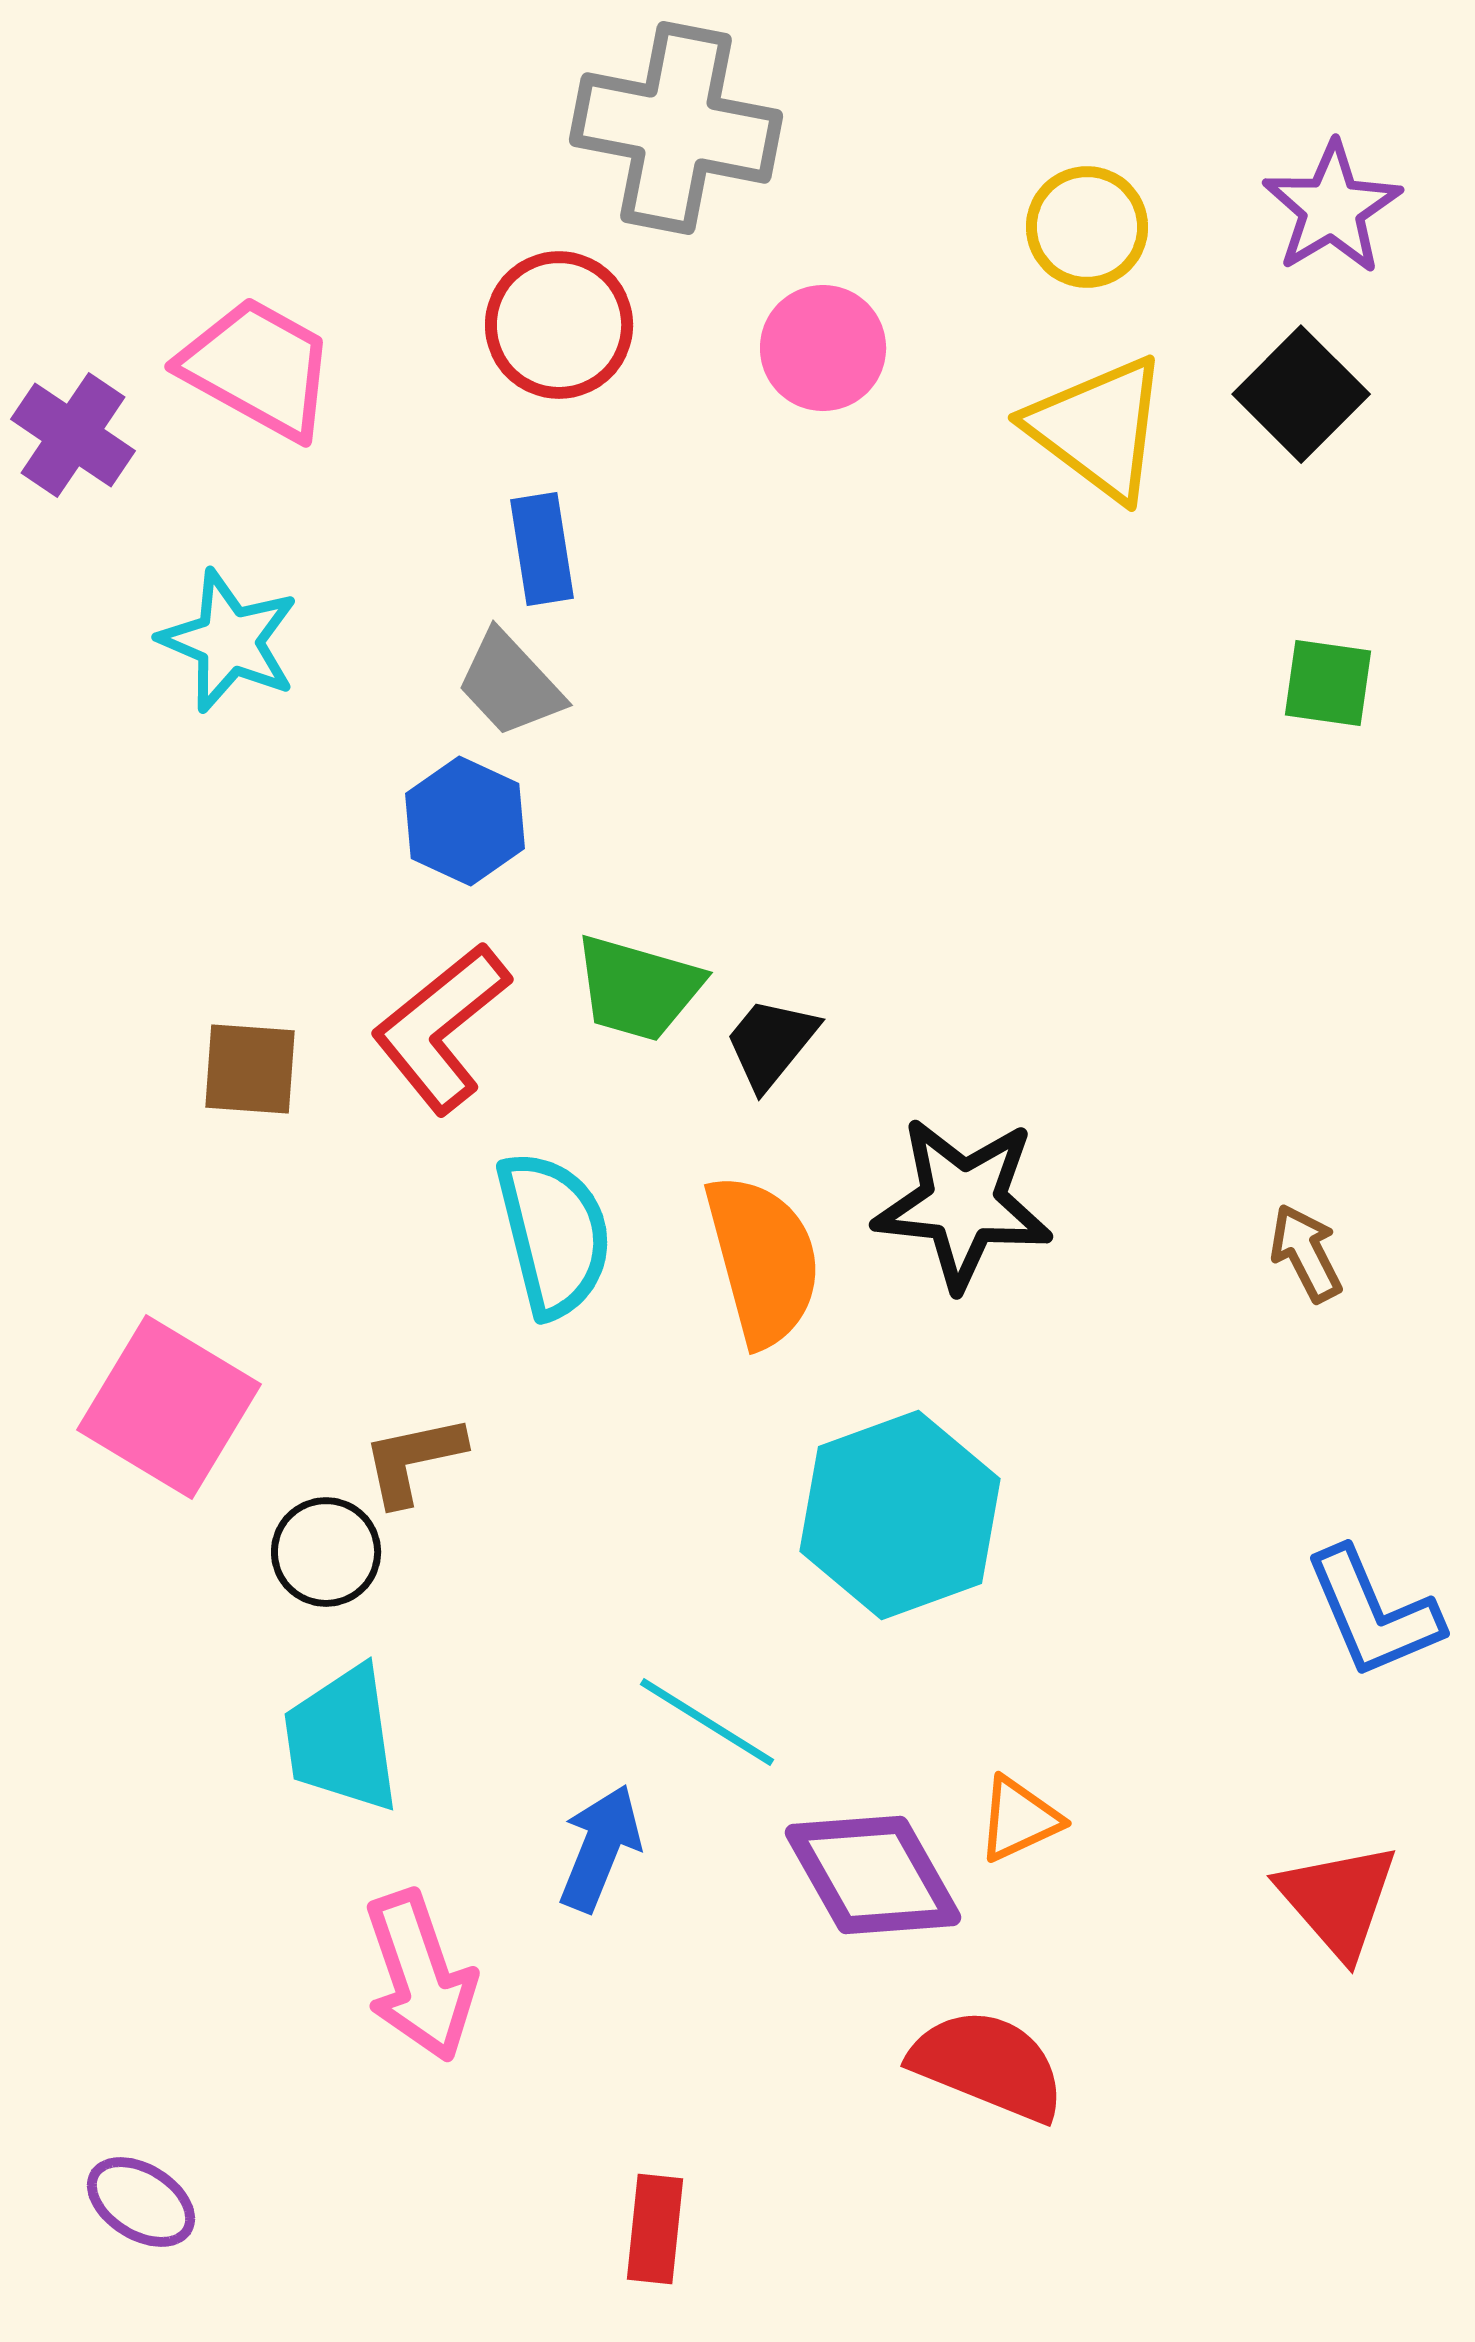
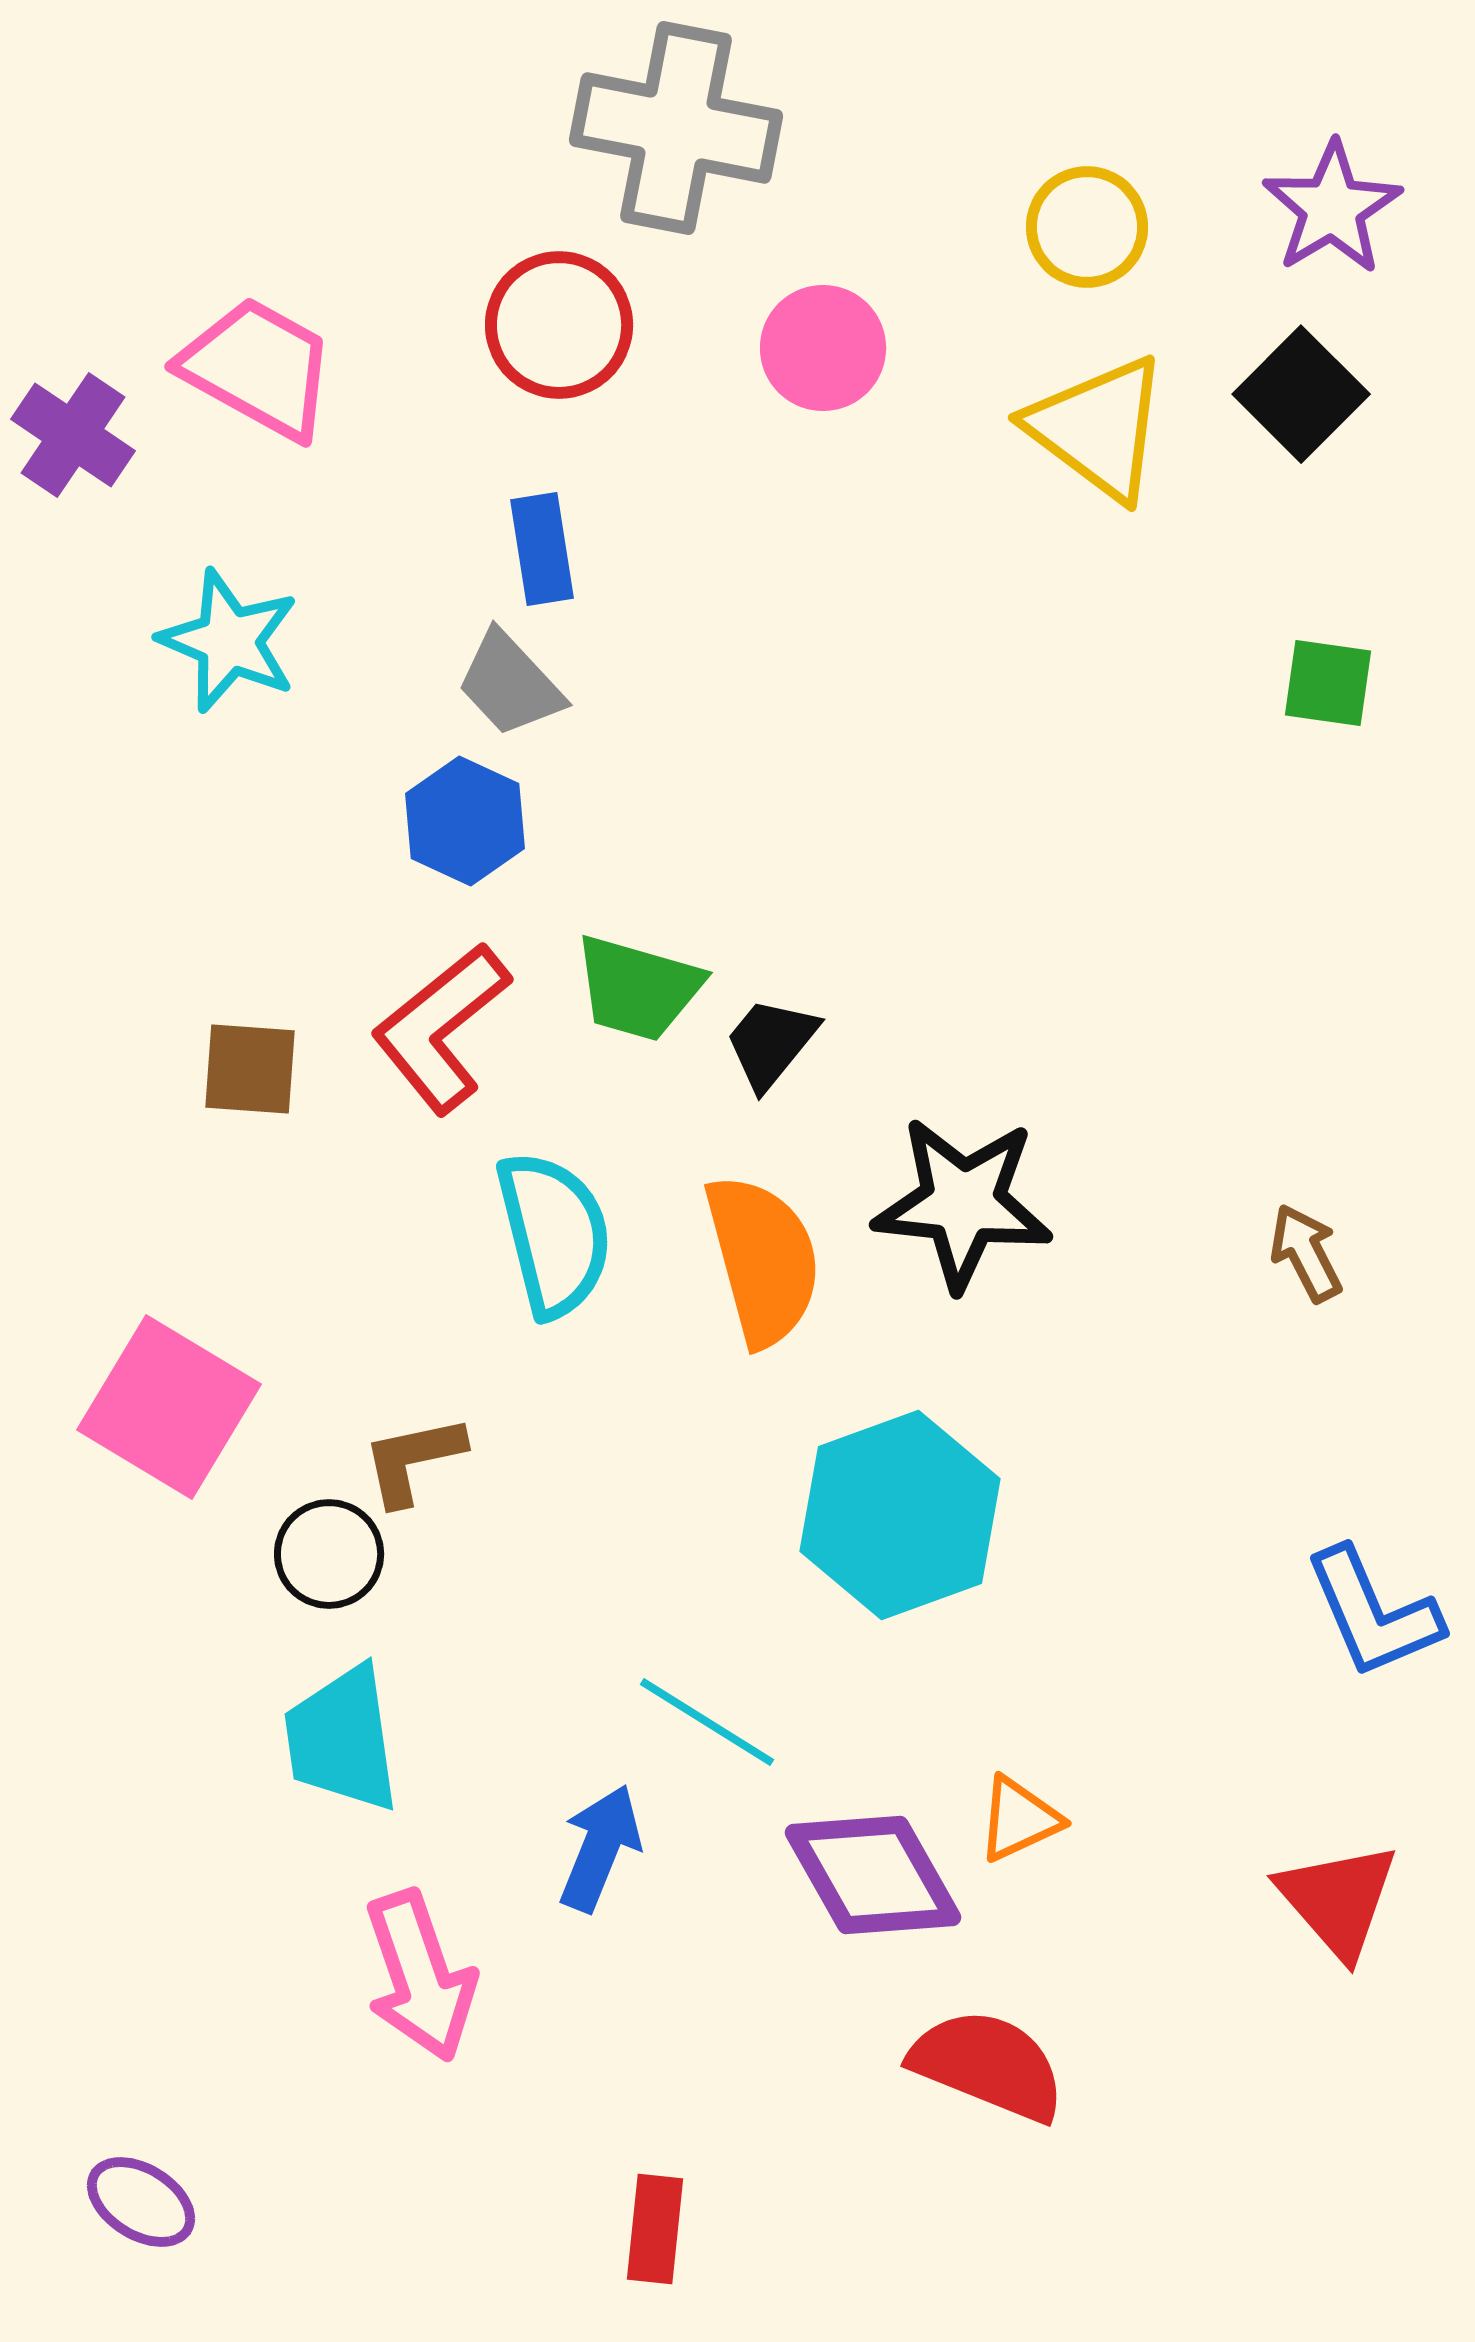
black circle: moved 3 px right, 2 px down
